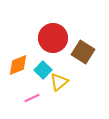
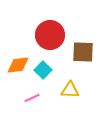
red circle: moved 3 px left, 3 px up
brown square: rotated 30 degrees counterclockwise
orange diamond: rotated 15 degrees clockwise
yellow triangle: moved 11 px right, 8 px down; rotated 42 degrees clockwise
